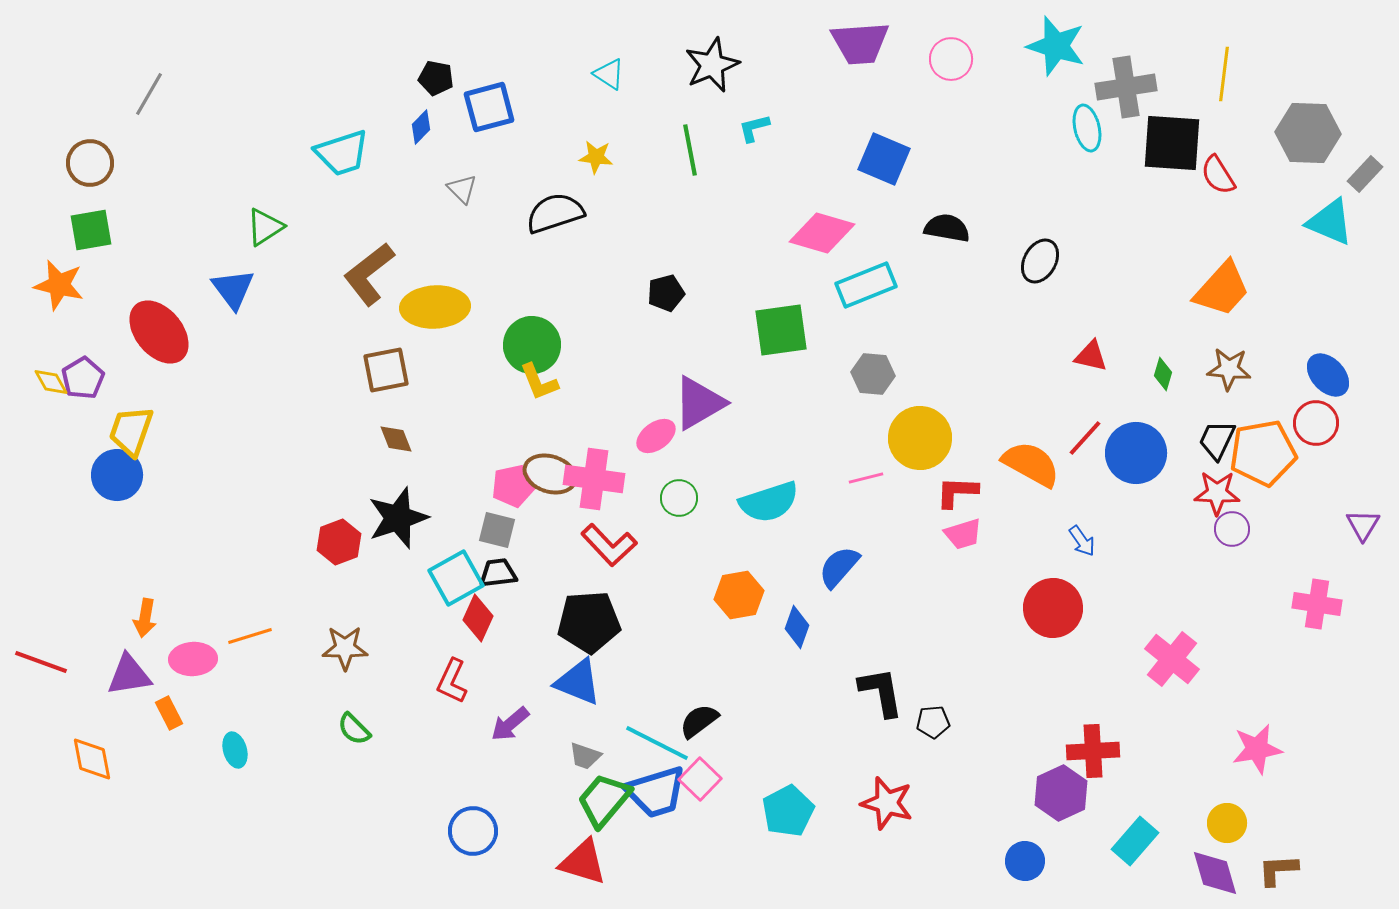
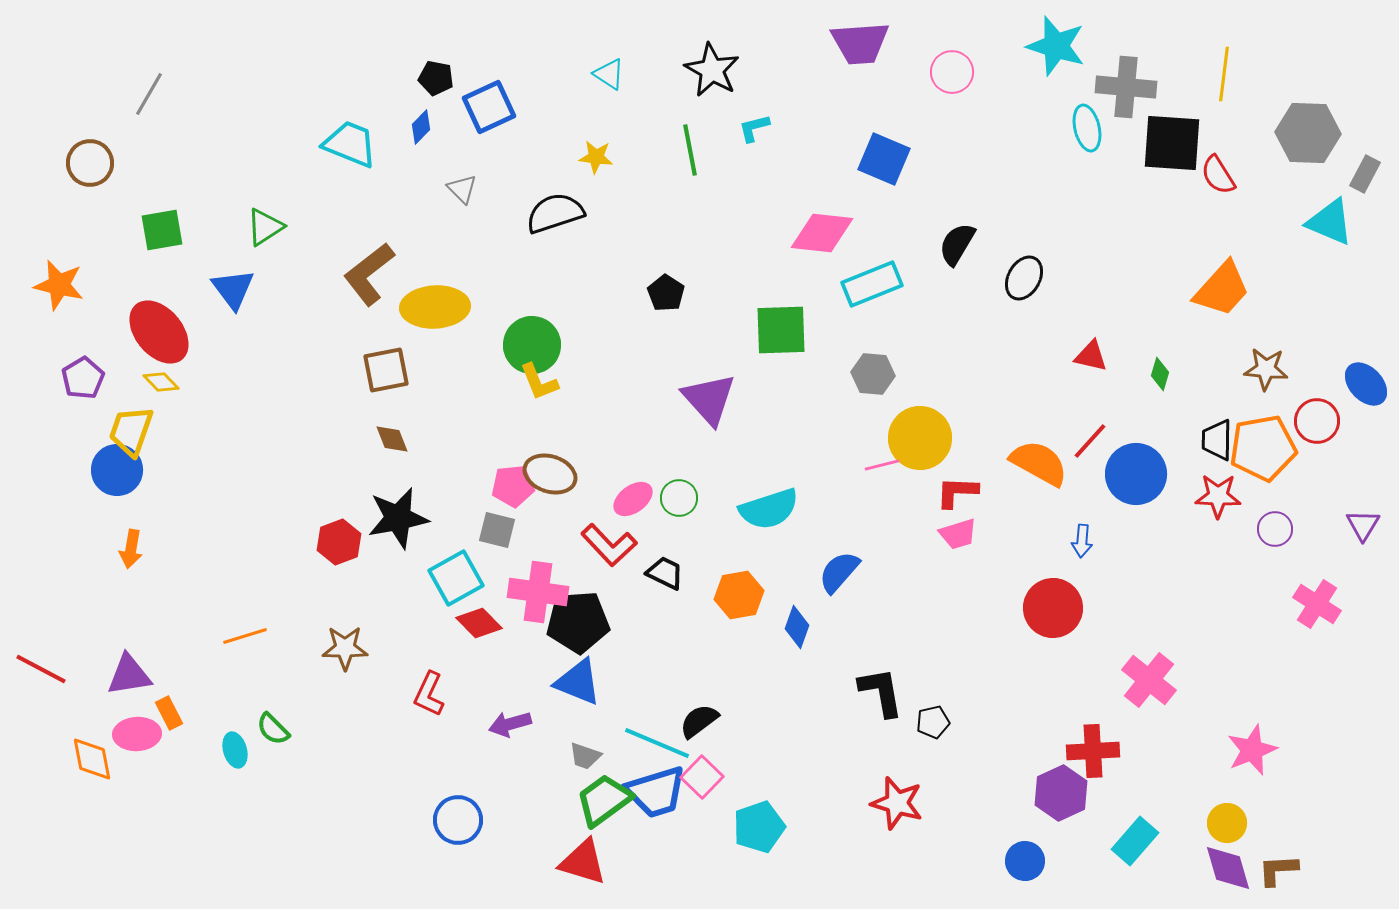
pink circle at (951, 59): moved 1 px right, 13 px down
black star at (712, 65): moved 5 px down; rotated 20 degrees counterclockwise
gray cross at (1126, 87): rotated 14 degrees clockwise
blue square at (489, 107): rotated 10 degrees counterclockwise
cyan trapezoid at (342, 153): moved 8 px right, 9 px up; rotated 140 degrees counterclockwise
gray rectangle at (1365, 174): rotated 15 degrees counterclockwise
black semicircle at (947, 228): moved 10 px right, 16 px down; rotated 69 degrees counterclockwise
green square at (91, 230): moved 71 px right
pink diamond at (822, 233): rotated 10 degrees counterclockwise
black ellipse at (1040, 261): moved 16 px left, 17 px down
cyan rectangle at (866, 285): moved 6 px right, 1 px up
black pentagon at (666, 293): rotated 24 degrees counterclockwise
green square at (781, 330): rotated 6 degrees clockwise
brown star at (1229, 369): moved 37 px right
green diamond at (1163, 374): moved 3 px left
blue ellipse at (1328, 375): moved 38 px right, 9 px down
yellow diamond at (51, 382): moved 110 px right; rotated 15 degrees counterclockwise
purple triangle at (699, 403): moved 10 px right, 4 px up; rotated 42 degrees counterclockwise
red circle at (1316, 423): moved 1 px right, 2 px up
pink ellipse at (656, 436): moved 23 px left, 63 px down
red line at (1085, 438): moved 5 px right, 3 px down
brown diamond at (396, 439): moved 4 px left
black trapezoid at (1217, 440): rotated 24 degrees counterclockwise
blue circle at (1136, 453): moved 21 px down
orange pentagon at (1263, 453): moved 5 px up
orange semicircle at (1031, 464): moved 8 px right, 1 px up
blue circle at (117, 475): moved 5 px up
pink line at (866, 478): moved 16 px right, 13 px up
pink cross at (594, 479): moved 56 px left, 113 px down
pink pentagon at (513, 486): rotated 6 degrees clockwise
red star at (1217, 493): moved 1 px right, 3 px down
cyan semicircle at (769, 502): moved 7 px down
black star at (398, 518): rotated 8 degrees clockwise
purple circle at (1232, 529): moved 43 px right
pink trapezoid at (963, 534): moved 5 px left
blue arrow at (1082, 541): rotated 40 degrees clockwise
blue semicircle at (839, 567): moved 5 px down
black trapezoid at (498, 573): moved 167 px right; rotated 33 degrees clockwise
pink cross at (1317, 604): rotated 24 degrees clockwise
orange arrow at (145, 618): moved 14 px left, 69 px up
red diamond at (478, 618): moved 1 px right, 5 px down; rotated 69 degrees counterclockwise
black pentagon at (589, 622): moved 11 px left
orange line at (250, 636): moved 5 px left
pink ellipse at (193, 659): moved 56 px left, 75 px down
pink cross at (1172, 659): moved 23 px left, 21 px down
red line at (41, 662): moved 7 px down; rotated 8 degrees clockwise
red L-shape at (452, 681): moved 23 px left, 13 px down
black pentagon at (933, 722): rotated 8 degrees counterclockwise
purple arrow at (510, 724): rotated 24 degrees clockwise
green semicircle at (354, 729): moved 81 px left
cyan line at (657, 743): rotated 4 degrees counterclockwise
pink star at (1257, 749): moved 5 px left, 1 px down; rotated 12 degrees counterclockwise
pink square at (700, 779): moved 2 px right, 2 px up
green trapezoid at (604, 800): rotated 14 degrees clockwise
red star at (887, 803): moved 10 px right
cyan pentagon at (788, 811): moved 29 px left, 16 px down; rotated 9 degrees clockwise
blue circle at (473, 831): moved 15 px left, 11 px up
purple diamond at (1215, 873): moved 13 px right, 5 px up
